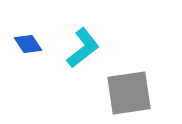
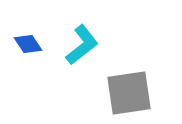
cyan L-shape: moved 1 px left, 3 px up
